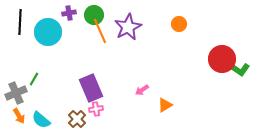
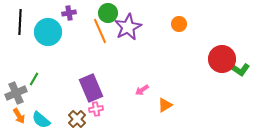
green circle: moved 14 px right, 2 px up
